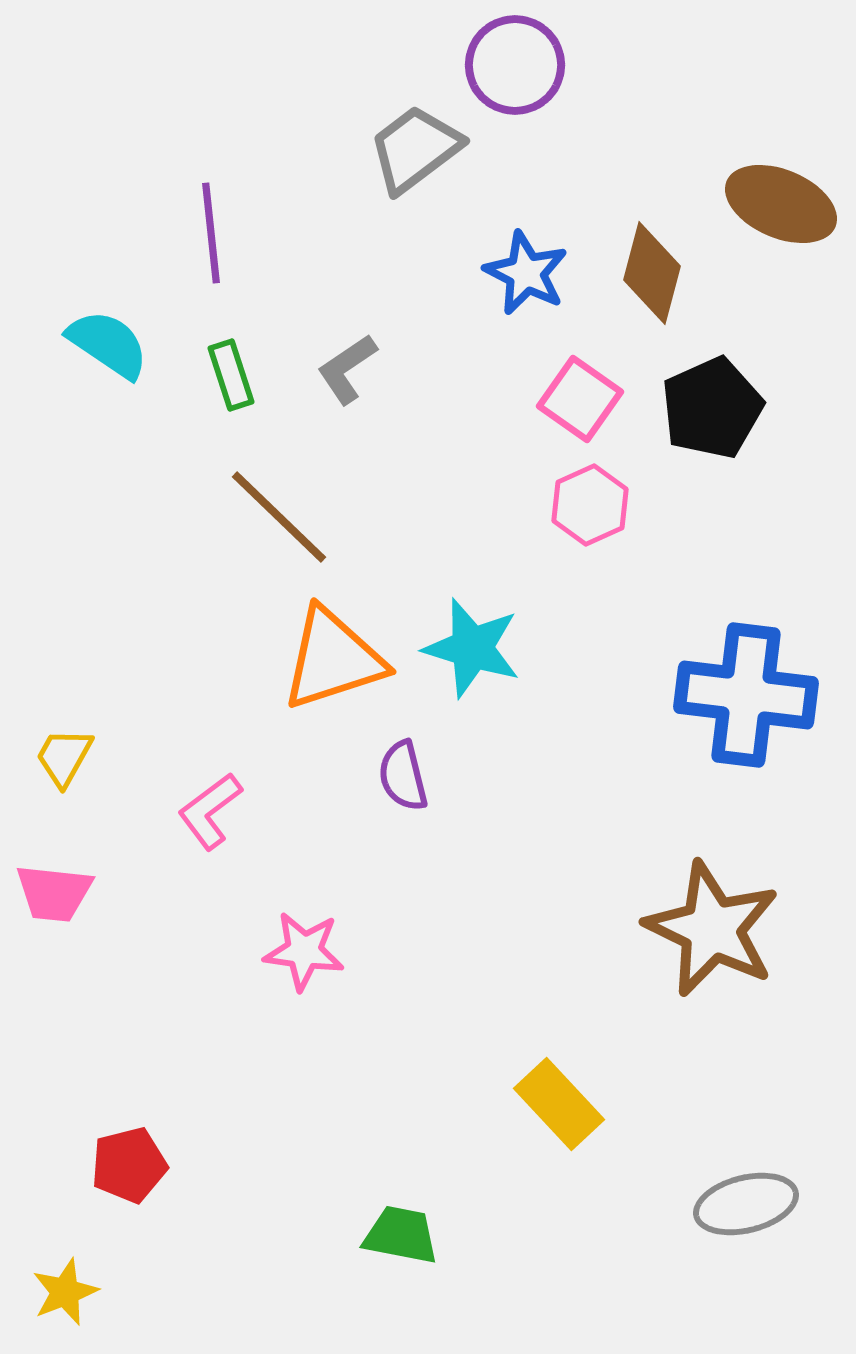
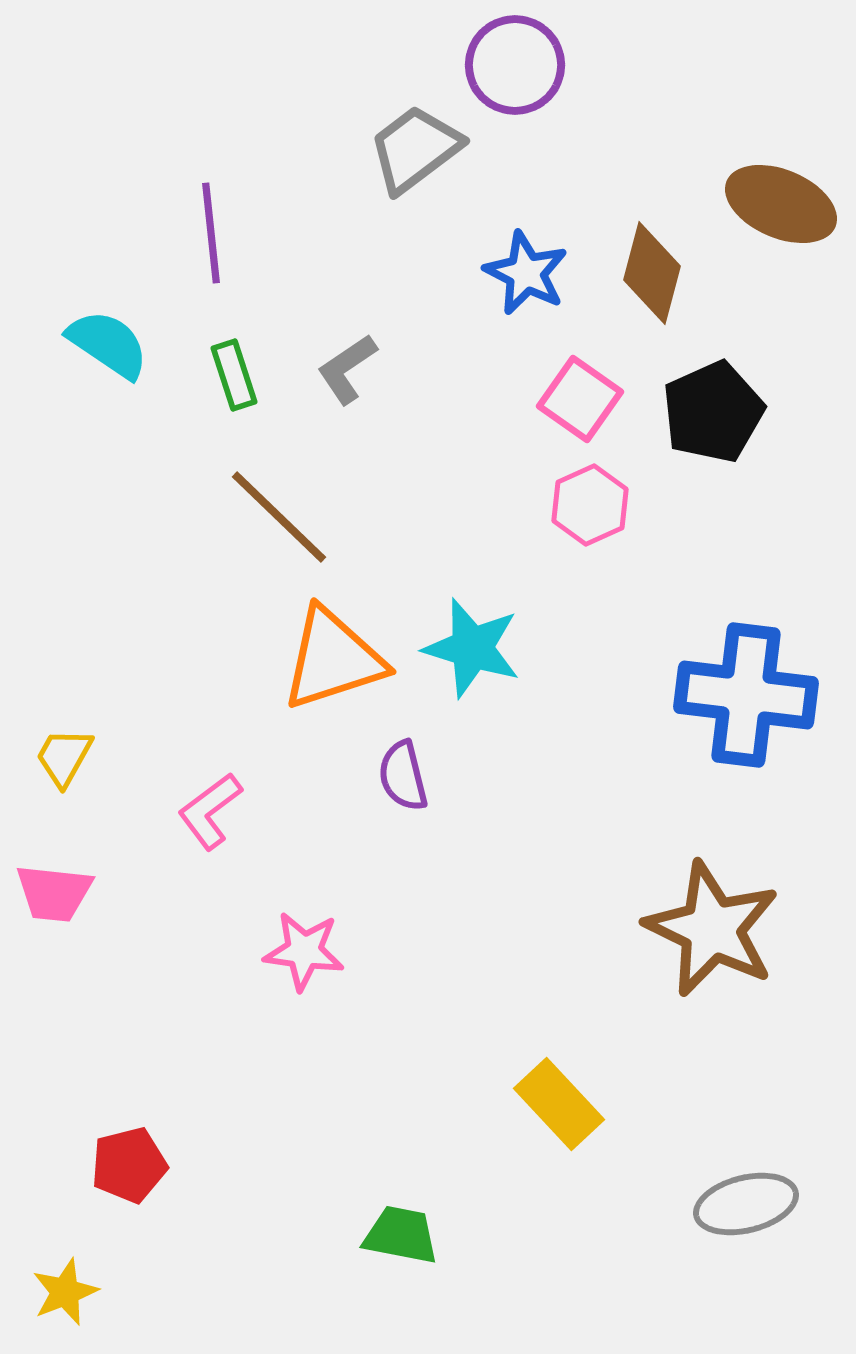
green rectangle: moved 3 px right
black pentagon: moved 1 px right, 4 px down
